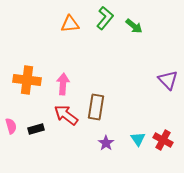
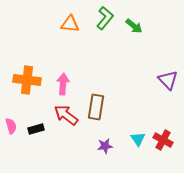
orange triangle: rotated 12 degrees clockwise
purple star: moved 1 px left, 3 px down; rotated 28 degrees clockwise
